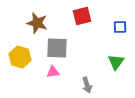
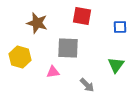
red square: rotated 24 degrees clockwise
gray square: moved 11 px right
green triangle: moved 3 px down
gray arrow: rotated 28 degrees counterclockwise
